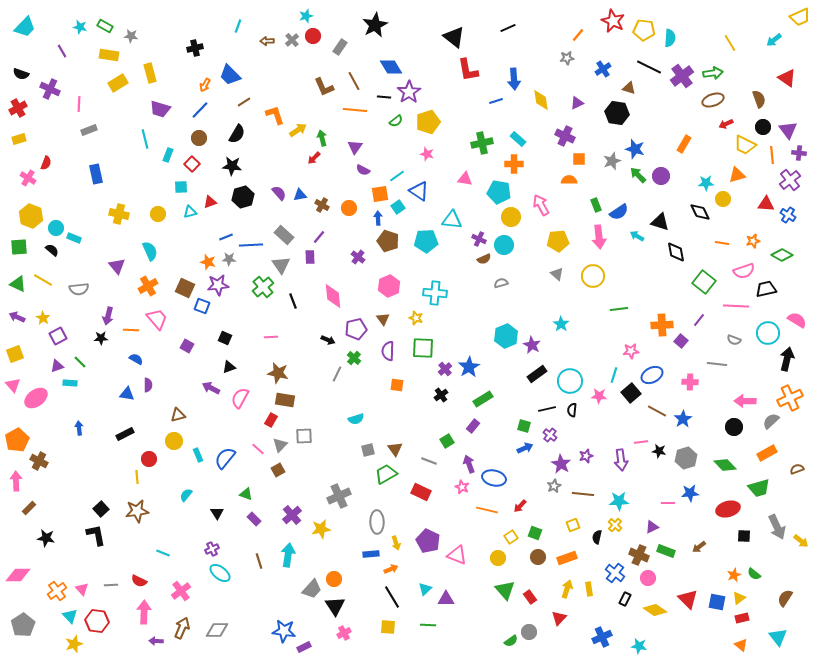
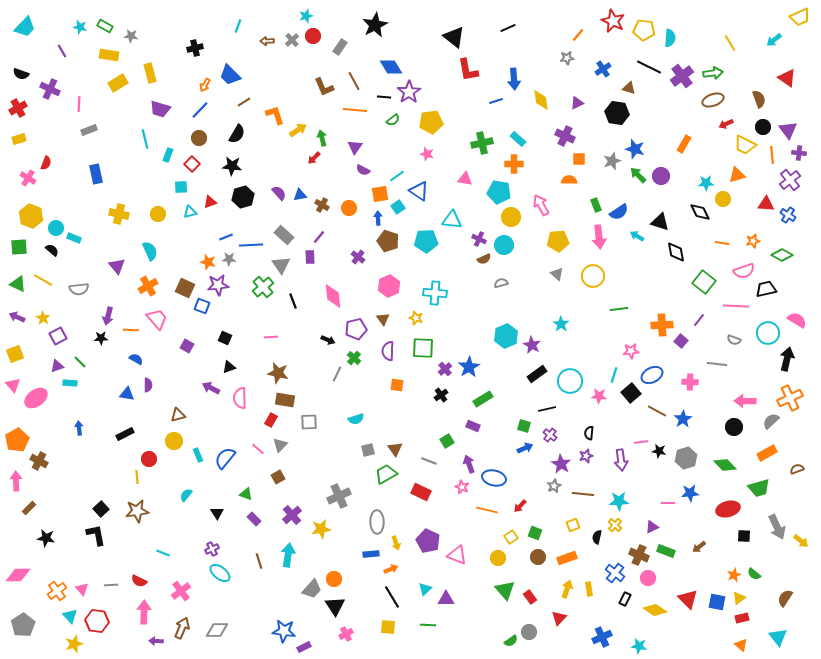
green semicircle at (396, 121): moved 3 px left, 1 px up
yellow pentagon at (428, 122): moved 3 px right; rotated 10 degrees clockwise
pink semicircle at (240, 398): rotated 30 degrees counterclockwise
black semicircle at (572, 410): moved 17 px right, 23 px down
purple rectangle at (473, 426): rotated 72 degrees clockwise
gray square at (304, 436): moved 5 px right, 14 px up
brown square at (278, 470): moved 7 px down
pink cross at (344, 633): moved 2 px right, 1 px down
